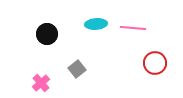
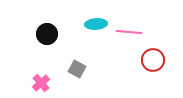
pink line: moved 4 px left, 4 px down
red circle: moved 2 px left, 3 px up
gray square: rotated 24 degrees counterclockwise
